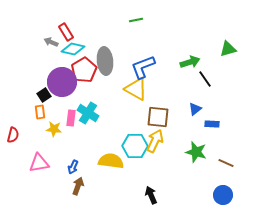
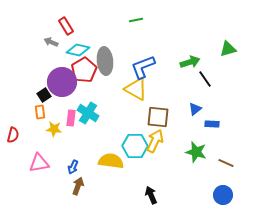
red rectangle: moved 6 px up
cyan diamond: moved 5 px right, 1 px down
